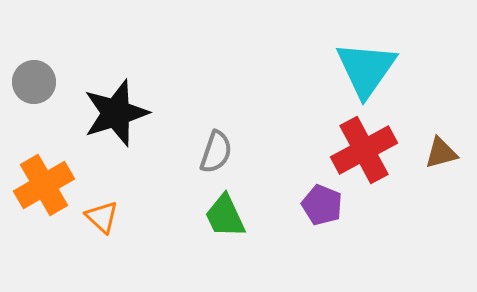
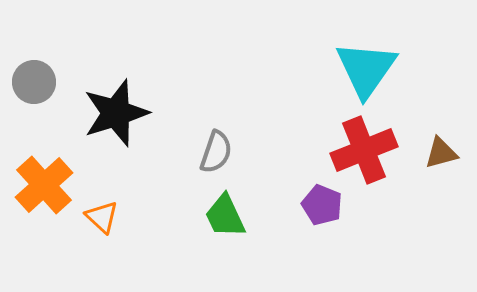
red cross: rotated 6 degrees clockwise
orange cross: rotated 12 degrees counterclockwise
